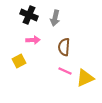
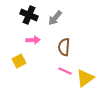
gray arrow: rotated 28 degrees clockwise
yellow triangle: rotated 12 degrees counterclockwise
